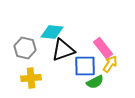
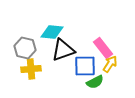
yellow cross: moved 9 px up
